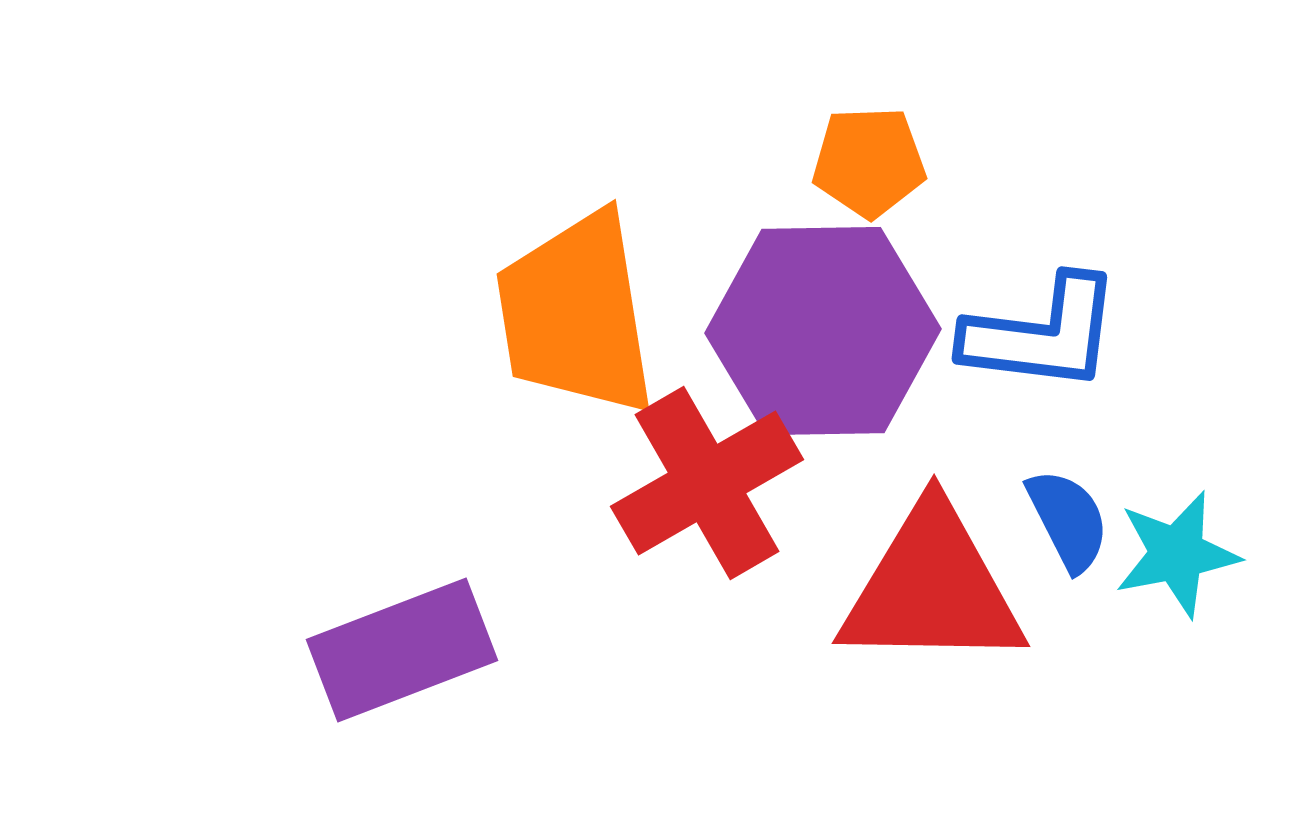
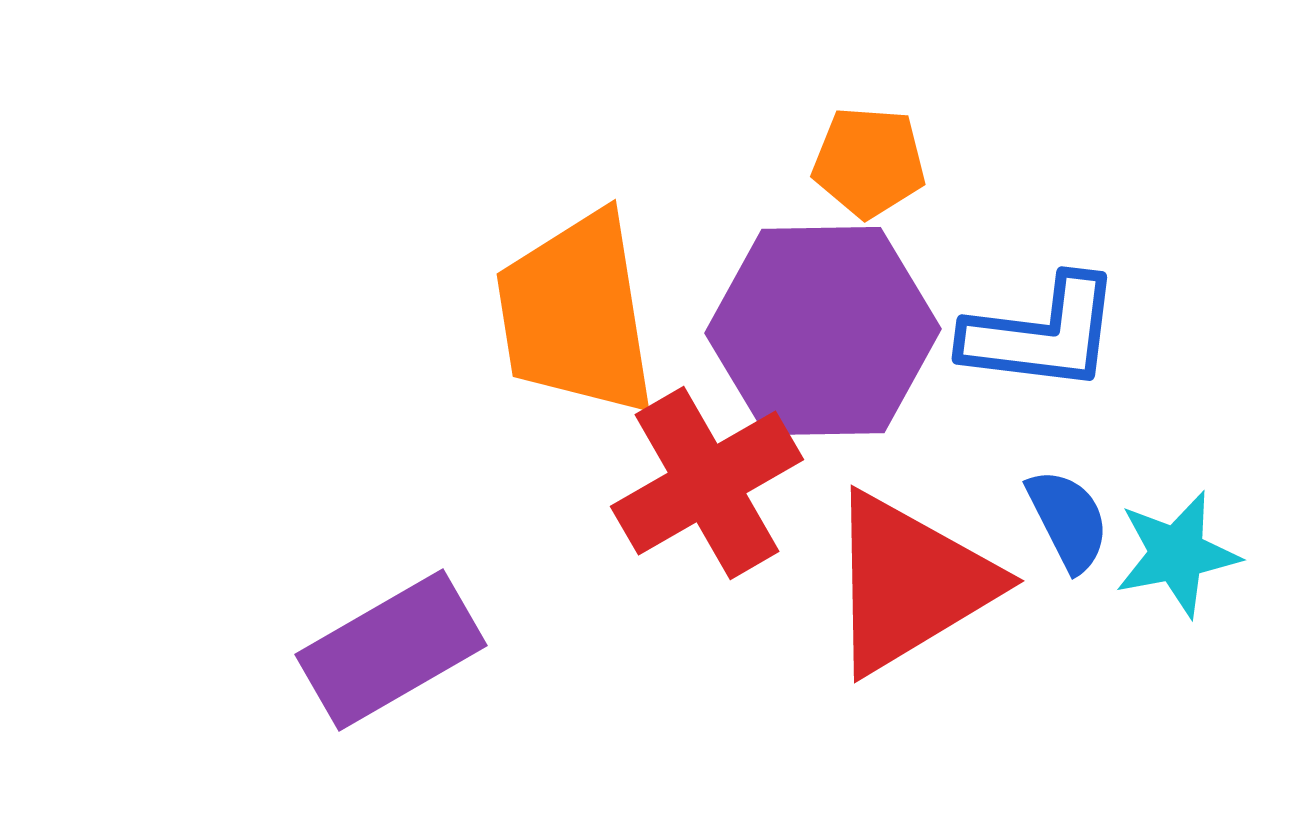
orange pentagon: rotated 6 degrees clockwise
red triangle: moved 22 px left, 5 px up; rotated 32 degrees counterclockwise
purple rectangle: moved 11 px left; rotated 9 degrees counterclockwise
